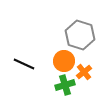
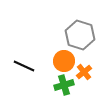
black line: moved 2 px down
green cross: moved 1 px left
